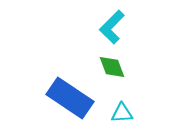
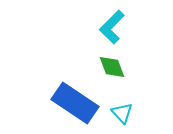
blue rectangle: moved 5 px right, 5 px down
cyan triangle: rotated 50 degrees clockwise
